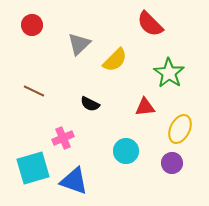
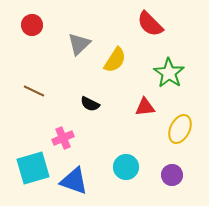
yellow semicircle: rotated 12 degrees counterclockwise
cyan circle: moved 16 px down
purple circle: moved 12 px down
